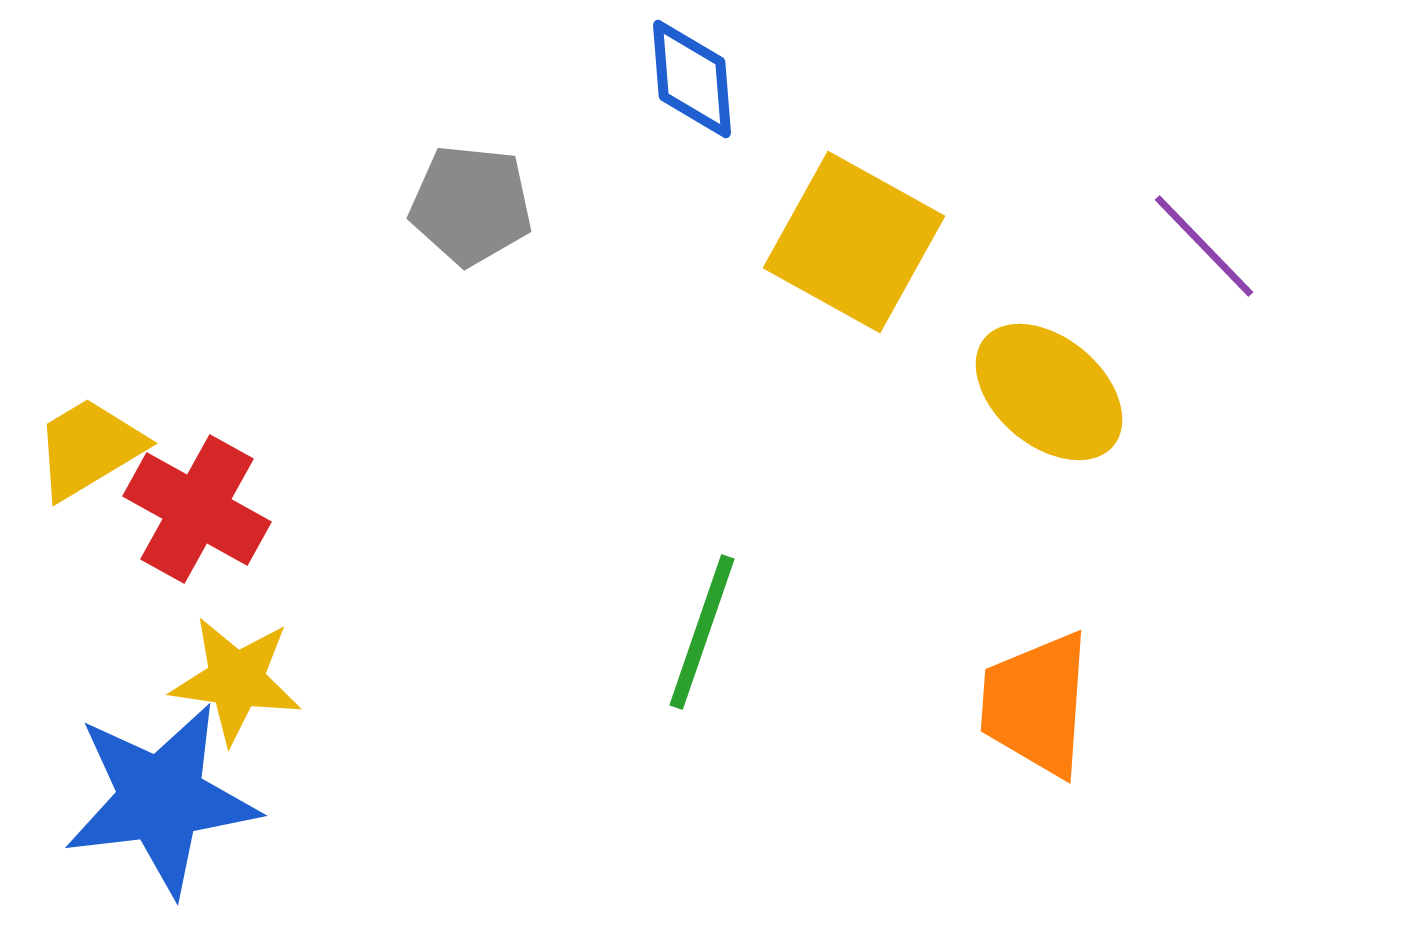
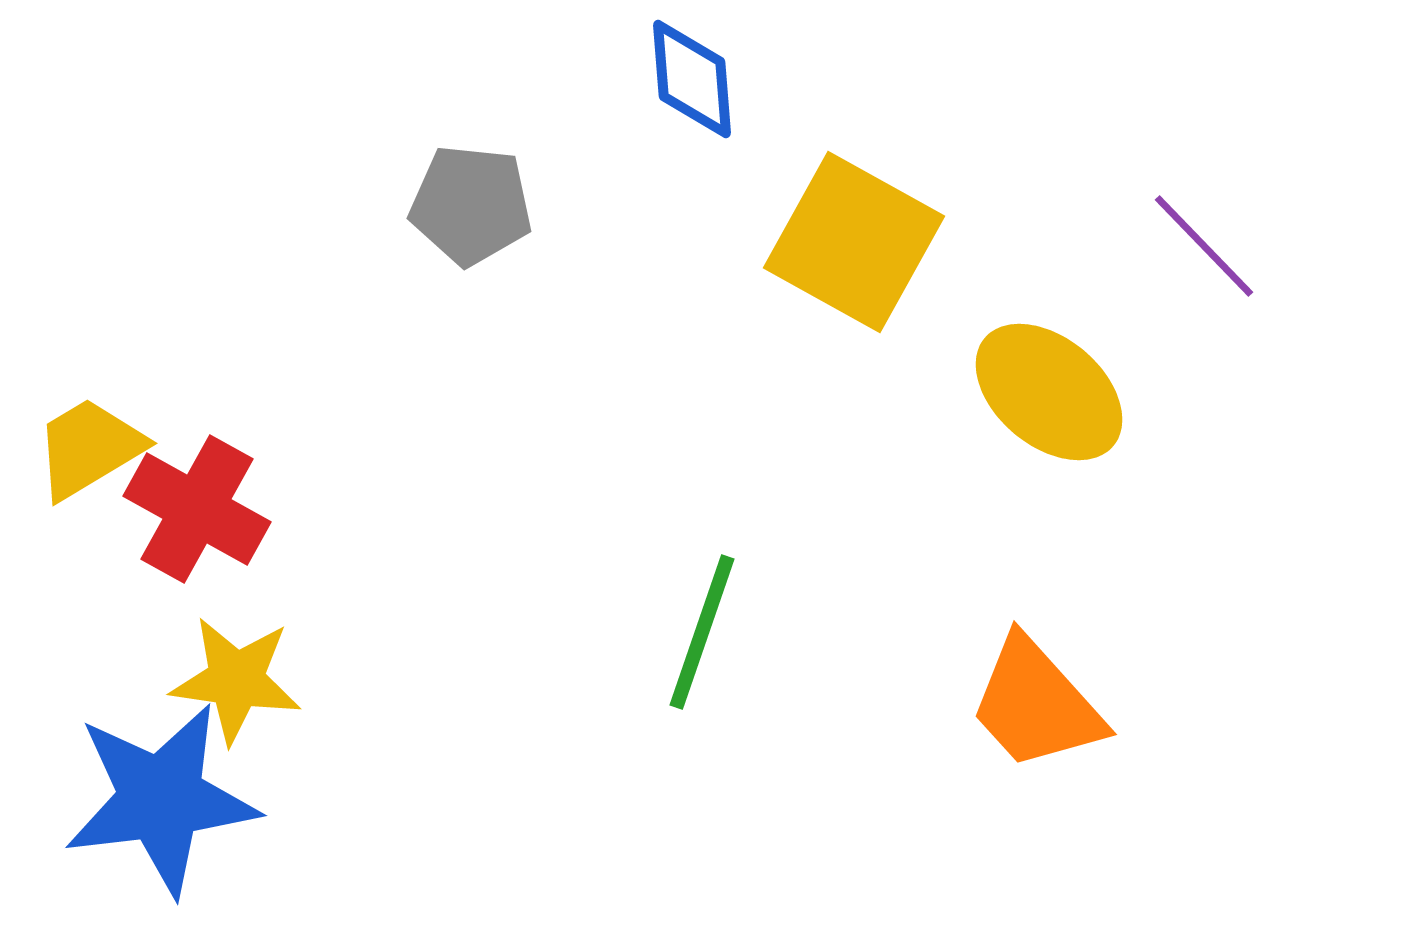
orange trapezoid: rotated 46 degrees counterclockwise
